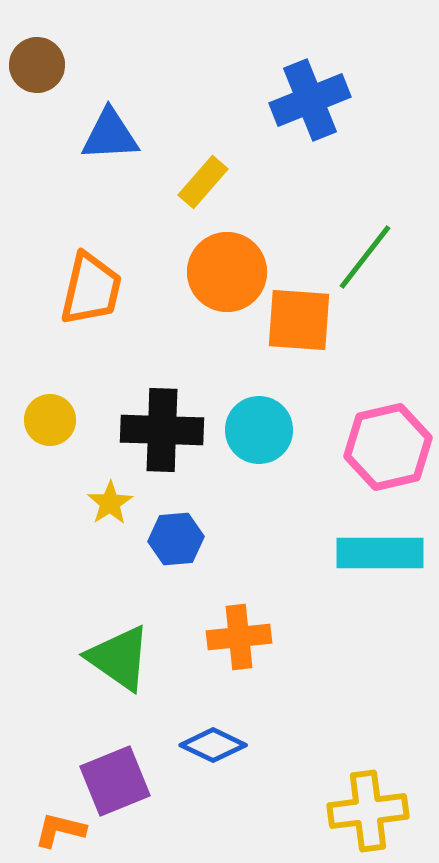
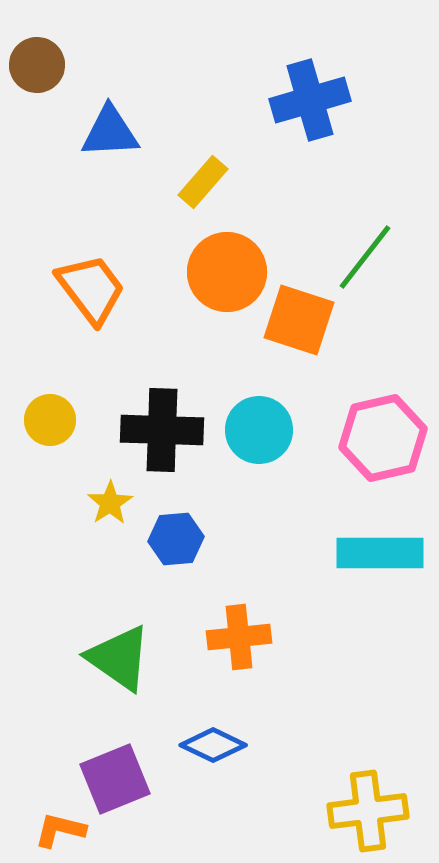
blue cross: rotated 6 degrees clockwise
blue triangle: moved 3 px up
orange trapezoid: rotated 50 degrees counterclockwise
orange square: rotated 14 degrees clockwise
pink hexagon: moved 5 px left, 9 px up
purple square: moved 2 px up
